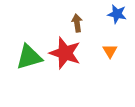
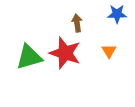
blue star: rotated 12 degrees counterclockwise
orange triangle: moved 1 px left
